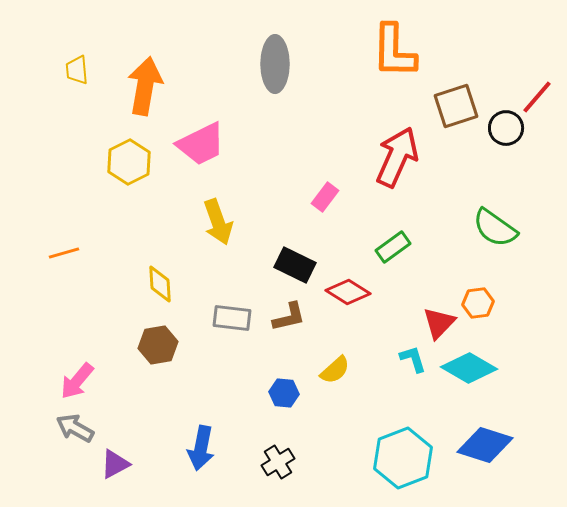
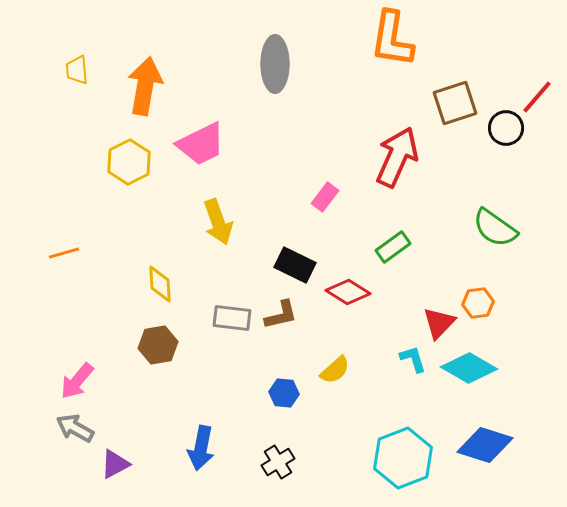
orange L-shape: moved 2 px left, 12 px up; rotated 8 degrees clockwise
brown square: moved 1 px left, 3 px up
brown L-shape: moved 8 px left, 2 px up
